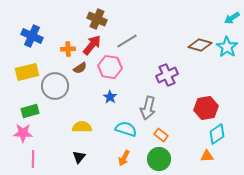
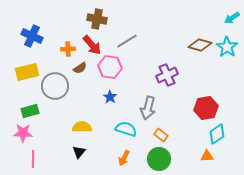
brown cross: rotated 12 degrees counterclockwise
red arrow: rotated 100 degrees clockwise
black triangle: moved 5 px up
